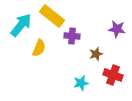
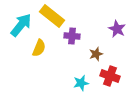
purple star: rotated 18 degrees clockwise
red cross: moved 3 px left, 1 px down
